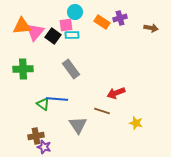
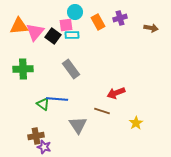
orange rectangle: moved 4 px left; rotated 28 degrees clockwise
orange triangle: moved 3 px left
yellow star: rotated 24 degrees clockwise
